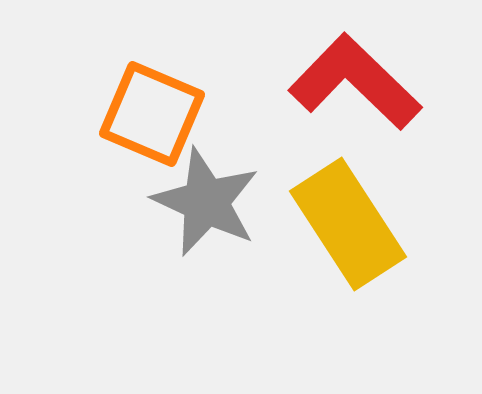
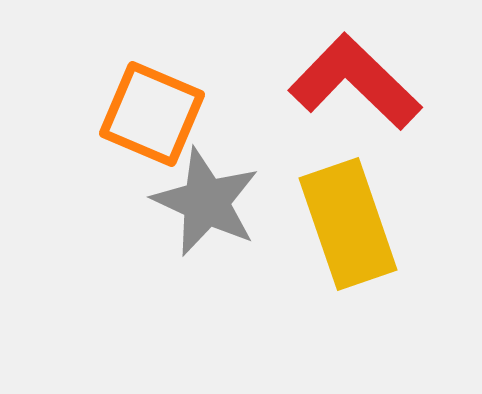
yellow rectangle: rotated 14 degrees clockwise
